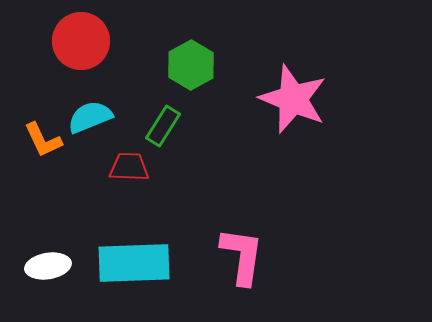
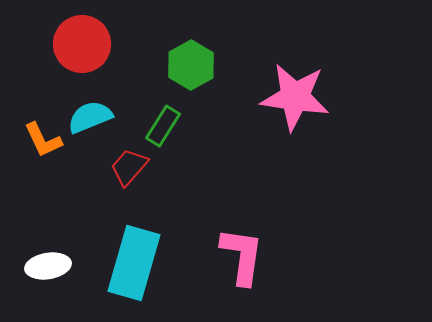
red circle: moved 1 px right, 3 px down
pink star: moved 2 px right, 2 px up; rotated 14 degrees counterclockwise
red trapezoid: rotated 51 degrees counterclockwise
cyan rectangle: rotated 72 degrees counterclockwise
